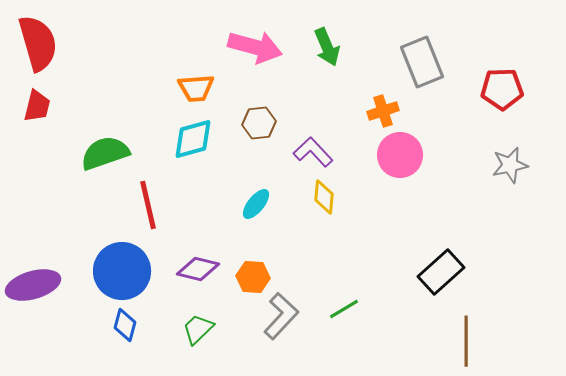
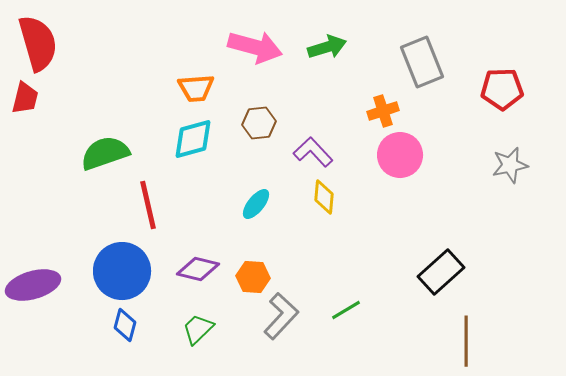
green arrow: rotated 84 degrees counterclockwise
red trapezoid: moved 12 px left, 8 px up
green line: moved 2 px right, 1 px down
